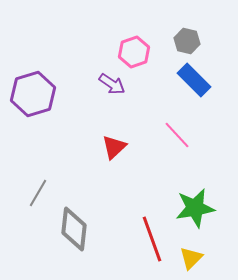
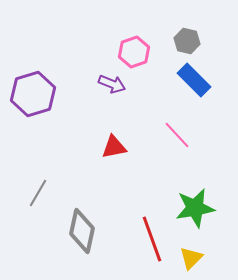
purple arrow: rotated 12 degrees counterclockwise
red triangle: rotated 32 degrees clockwise
gray diamond: moved 8 px right, 2 px down; rotated 6 degrees clockwise
